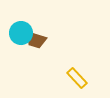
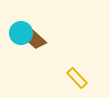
brown trapezoid: rotated 25 degrees clockwise
